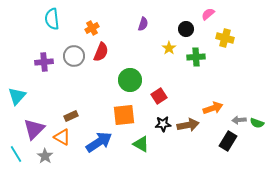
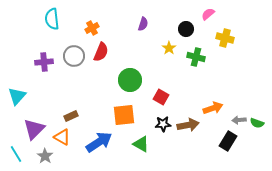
green cross: rotated 18 degrees clockwise
red square: moved 2 px right, 1 px down; rotated 28 degrees counterclockwise
